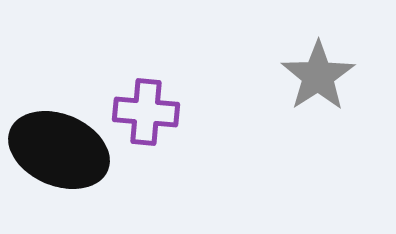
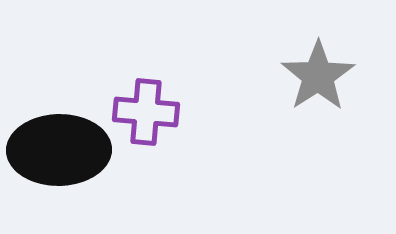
black ellipse: rotated 24 degrees counterclockwise
